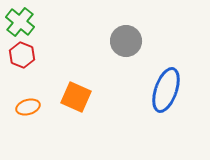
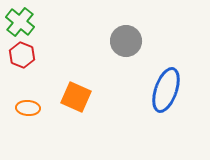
orange ellipse: moved 1 px down; rotated 20 degrees clockwise
